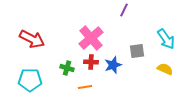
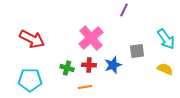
red cross: moved 2 px left, 3 px down
